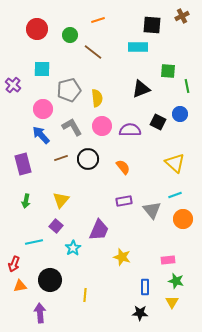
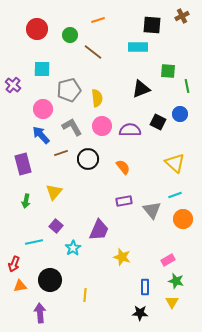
brown line at (61, 158): moved 5 px up
yellow triangle at (61, 200): moved 7 px left, 8 px up
pink rectangle at (168, 260): rotated 24 degrees counterclockwise
